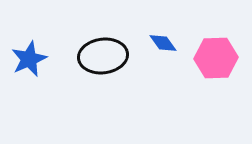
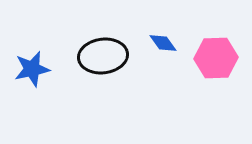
blue star: moved 3 px right, 10 px down; rotated 12 degrees clockwise
